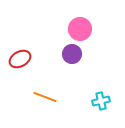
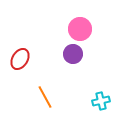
purple circle: moved 1 px right
red ellipse: rotated 30 degrees counterclockwise
orange line: rotated 40 degrees clockwise
